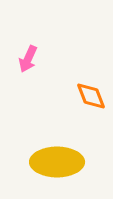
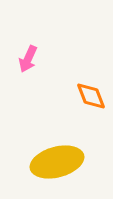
yellow ellipse: rotated 15 degrees counterclockwise
